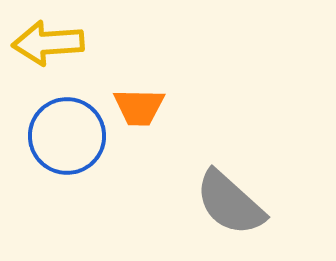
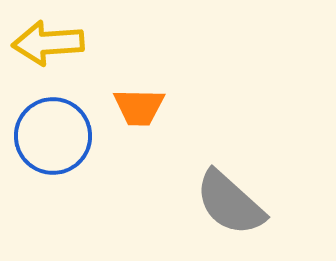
blue circle: moved 14 px left
